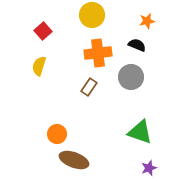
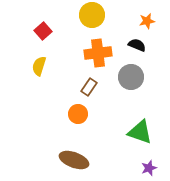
orange circle: moved 21 px right, 20 px up
